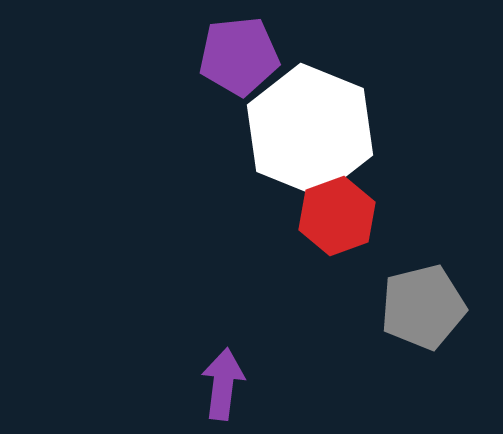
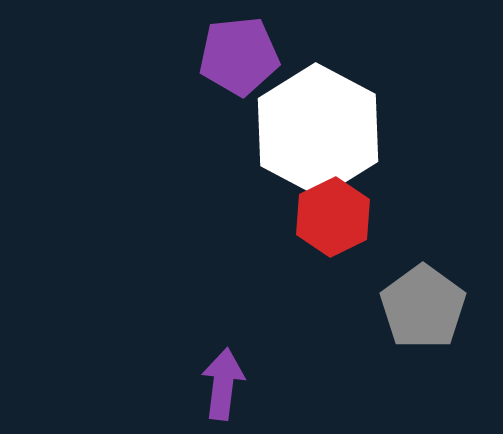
white hexagon: moved 8 px right; rotated 6 degrees clockwise
red hexagon: moved 4 px left, 1 px down; rotated 6 degrees counterclockwise
gray pentagon: rotated 22 degrees counterclockwise
